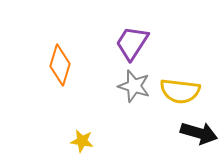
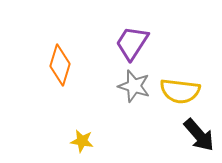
black arrow: moved 2 px down; rotated 33 degrees clockwise
